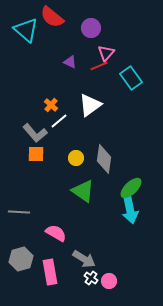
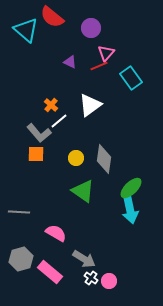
gray L-shape: moved 4 px right
pink rectangle: rotated 40 degrees counterclockwise
